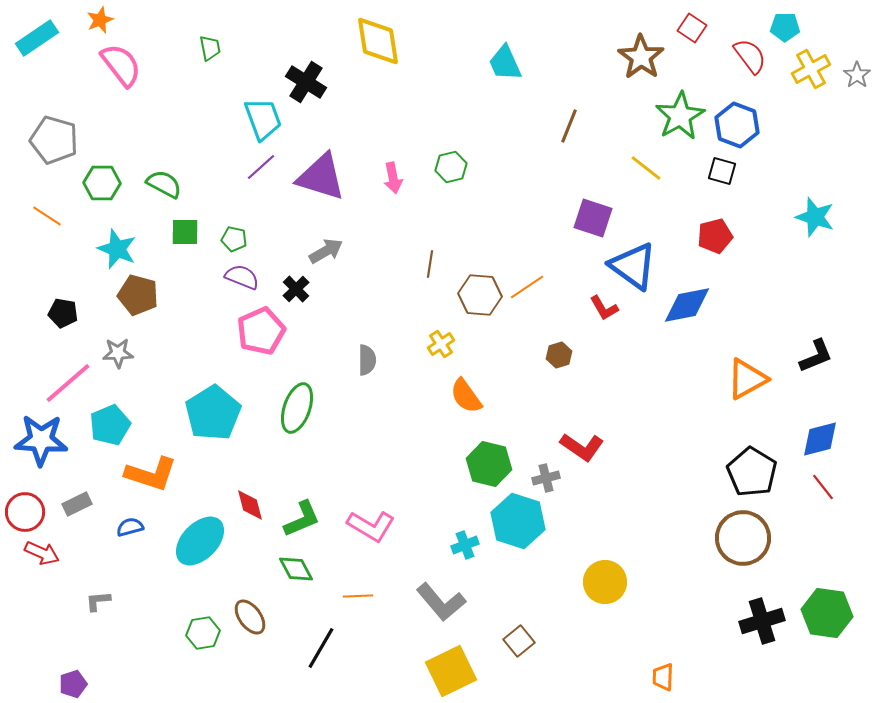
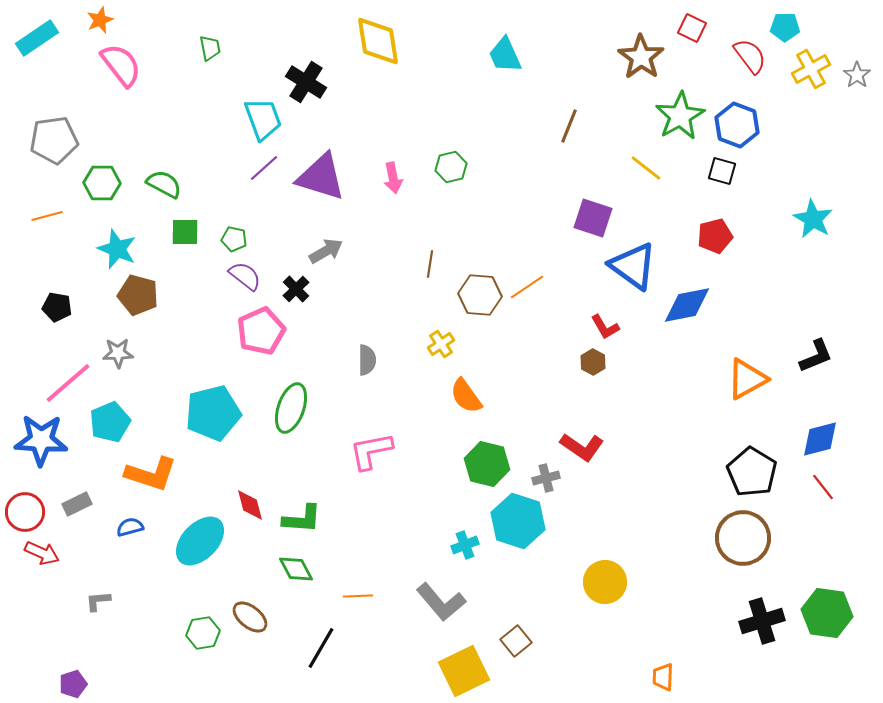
red square at (692, 28): rotated 8 degrees counterclockwise
cyan trapezoid at (505, 63): moved 8 px up
gray pentagon at (54, 140): rotated 24 degrees counterclockwise
purple line at (261, 167): moved 3 px right, 1 px down
orange line at (47, 216): rotated 48 degrees counterclockwise
cyan star at (815, 217): moved 2 px left, 2 px down; rotated 12 degrees clockwise
purple semicircle at (242, 277): moved 3 px right, 1 px up; rotated 16 degrees clockwise
red L-shape at (604, 308): moved 1 px right, 19 px down
black pentagon at (63, 313): moved 6 px left, 6 px up
brown hexagon at (559, 355): moved 34 px right, 7 px down; rotated 15 degrees counterclockwise
green ellipse at (297, 408): moved 6 px left
cyan pentagon at (213, 413): rotated 18 degrees clockwise
cyan pentagon at (110, 425): moved 3 px up
green hexagon at (489, 464): moved 2 px left
green L-shape at (302, 519): rotated 27 degrees clockwise
pink L-shape at (371, 526): moved 75 px up; rotated 138 degrees clockwise
brown ellipse at (250, 617): rotated 15 degrees counterclockwise
brown square at (519, 641): moved 3 px left
yellow square at (451, 671): moved 13 px right
